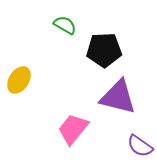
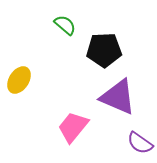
green semicircle: rotated 10 degrees clockwise
purple triangle: rotated 9 degrees clockwise
pink trapezoid: moved 2 px up
purple semicircle: moved 3 px up
